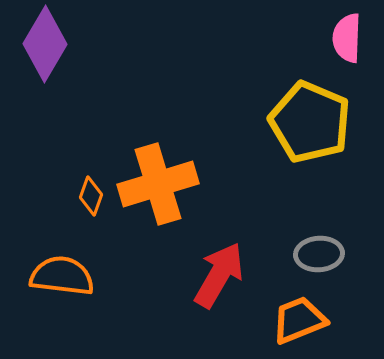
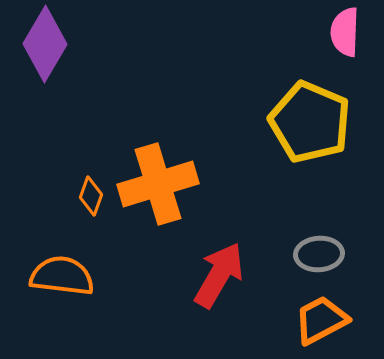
pink semicircle: moved 2 px left, 6 px up
orange trapezoid: moved 22 px right; rotated 6 degrees counterclockwise
